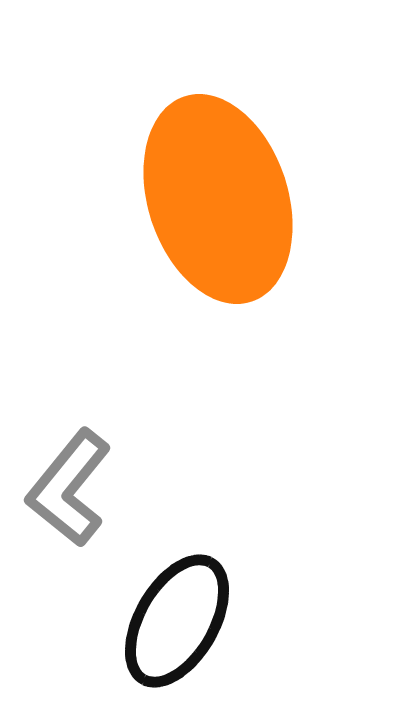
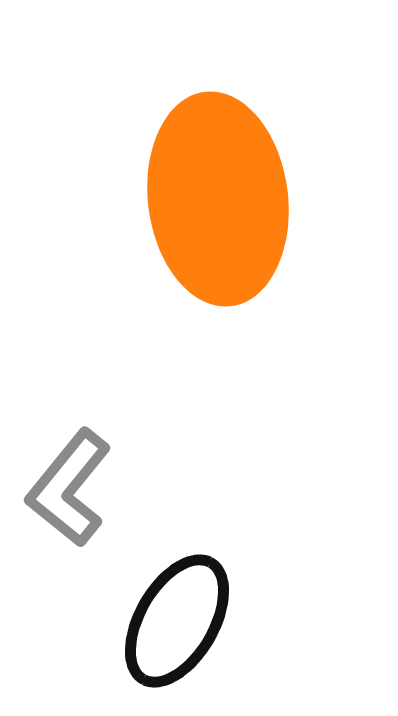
orange ellipse: rotated 11 degrees clockwise
